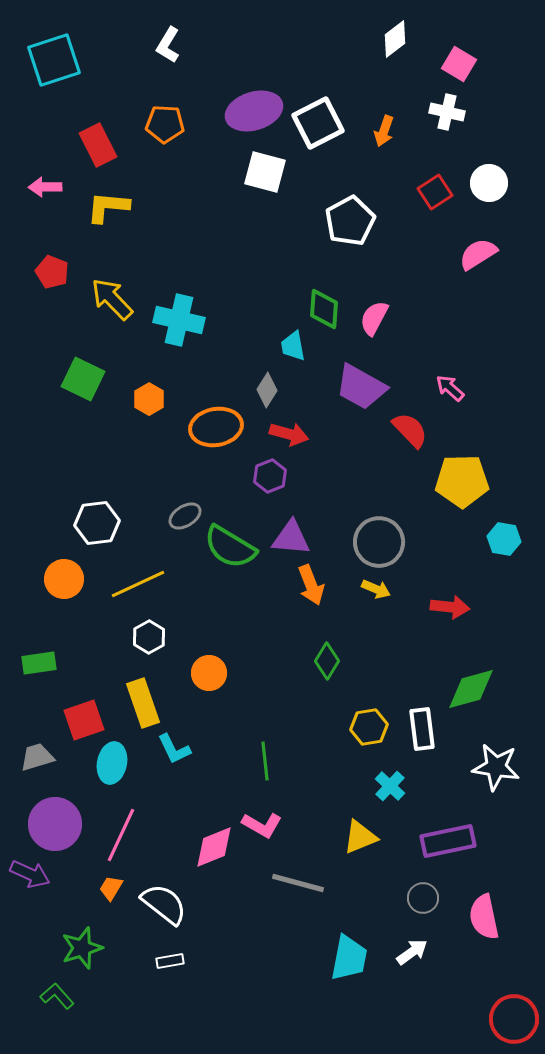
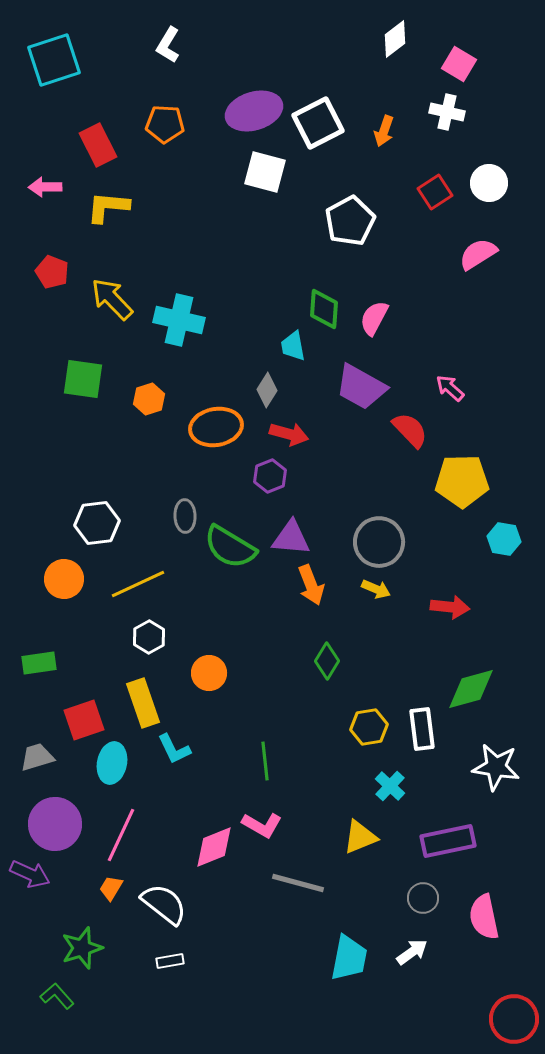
green square at (83, 379): rotated 18 degrees counterclockwise
orange hexagon at (149, 399): rotated 12 degrees clockwise
gray ellipse at (185, 516): rotated 60 degrees counterclockwise
